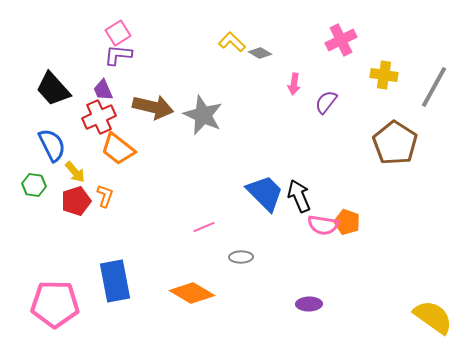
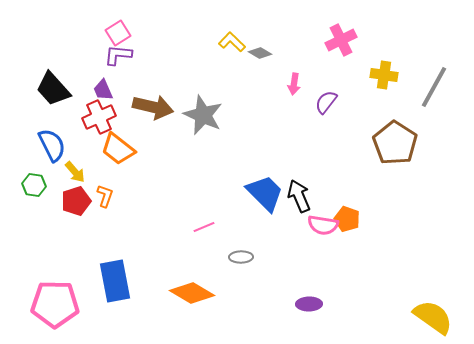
orange pentagon: moved 3 px up
